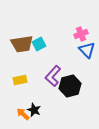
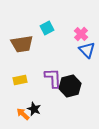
pink cross: rotated 24 degrees counterclockwise
cyan square: moved 8 px right, 16 px up
purple L-shape: moved 2 px down; rotated 135 degrees clockwise
black star: moved 1 px up
